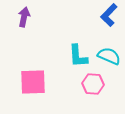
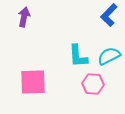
cyan semicircle: rotated 50 degrees counterclockwise
